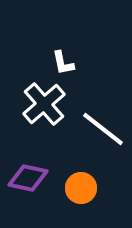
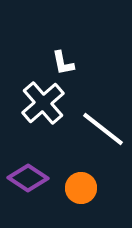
white cross: moved 1 px left, 1 px up
purple diamond: rotated 21 degrees clockwise
